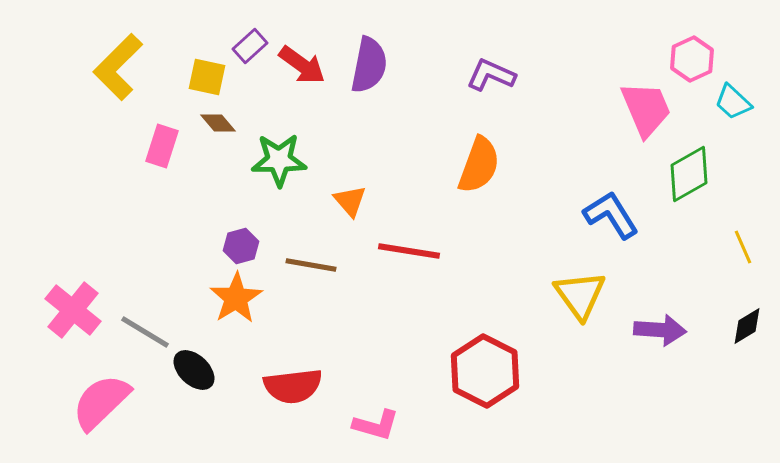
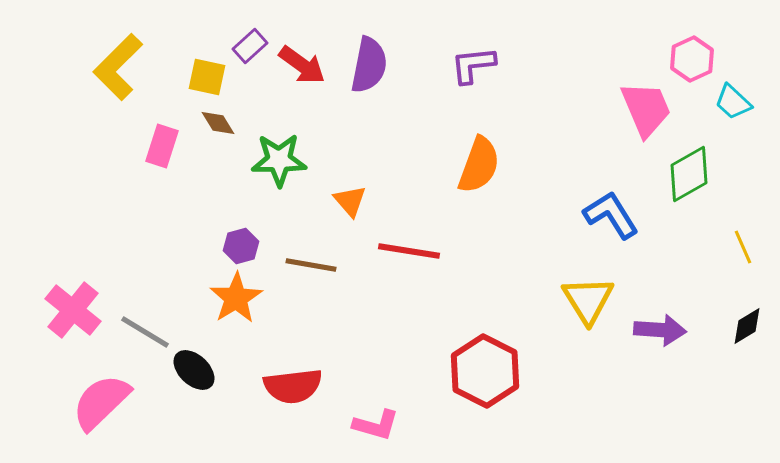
purple L-shape: moved 18 px left, 10 px up; rotated 30 degrees counterclockwise
brown diamond: rotated 9 degrees clockwise
yellow triangle: moved 8 px right, 5 px down; rotated 4 degrees clockwise
